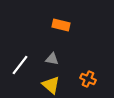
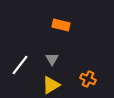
gray triangle: rotated 48 degrees clockwise
yellow triangle: rotated 48 degrees clockwise
